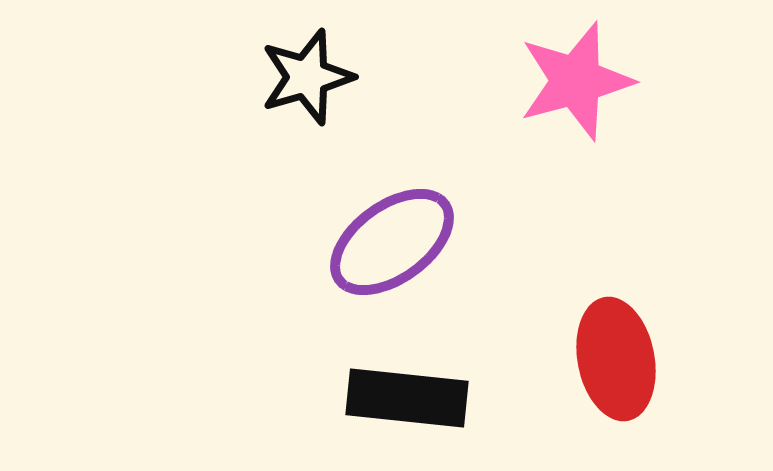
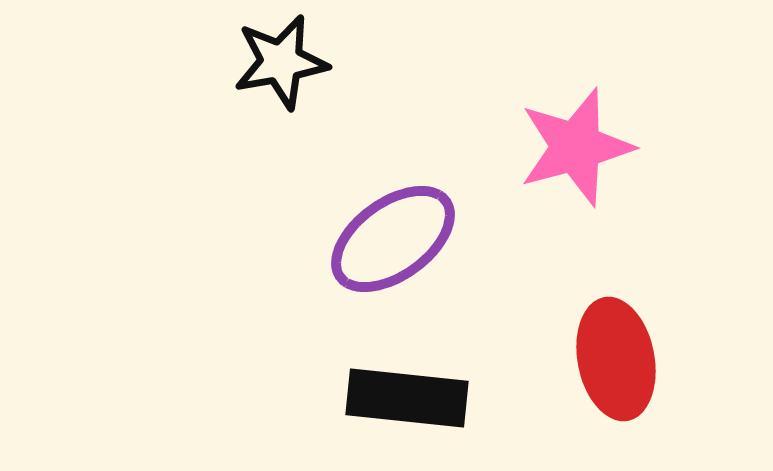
black star: moved 26 px left, 15 px up; rotated 6 degrees clockwise
pink star: moved 66 px down
purple ellipse: moved 1 px right, 3 px up
